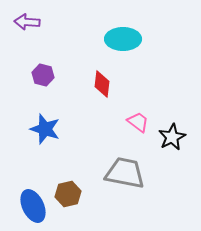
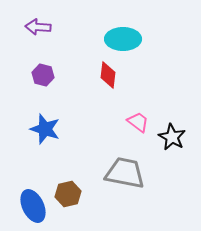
purple arrow: moved 11 px right, 5 px down
red diamond: moved 6 px right, 9 px up
black star: rotated 16 degrees counterclockwise
